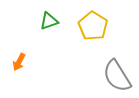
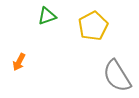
green triangle: moved 2 px left, 5 px up
yellow pentagon: rotated 12 degrees clockwise
